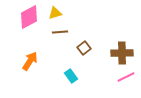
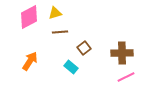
cyan rectangle: moved 9 px up; rotated 16 degrees counterclockwise
